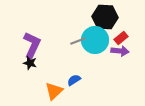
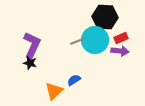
red rectangle: rotated 16 degrees clockwise
